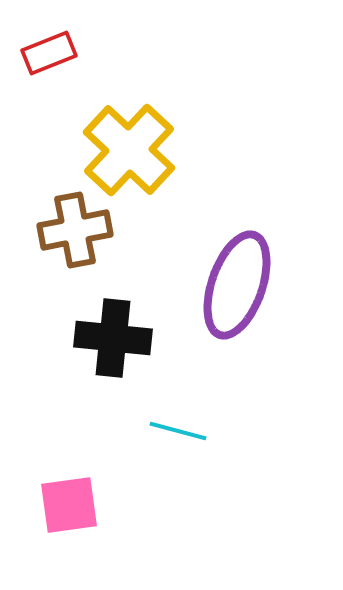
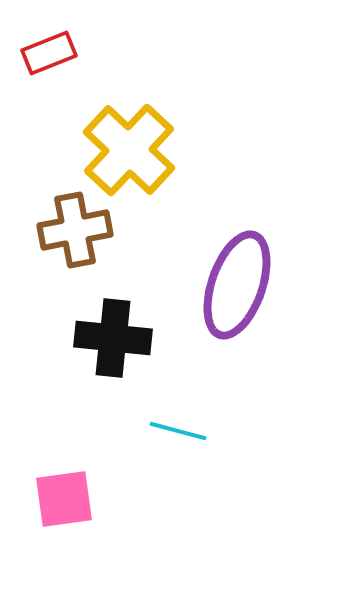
pink square: moved 5 px left, 6 px up
